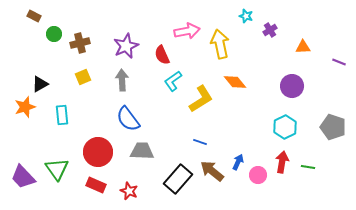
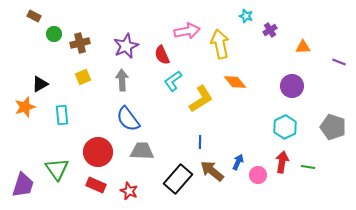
blue line: rotated 72 degrees clockwise
purple trapezoid: moved 8 px down; rotated 120 degrees counterclockwise
